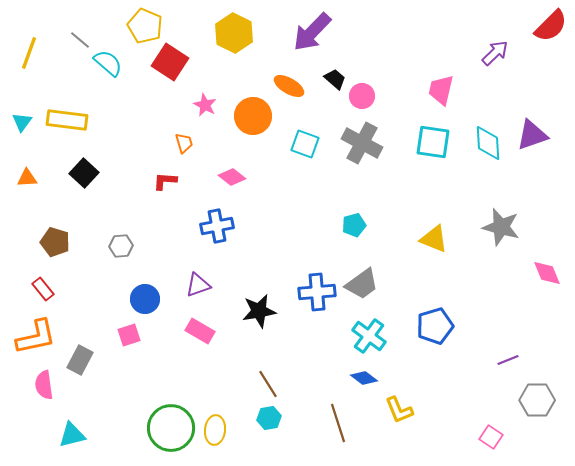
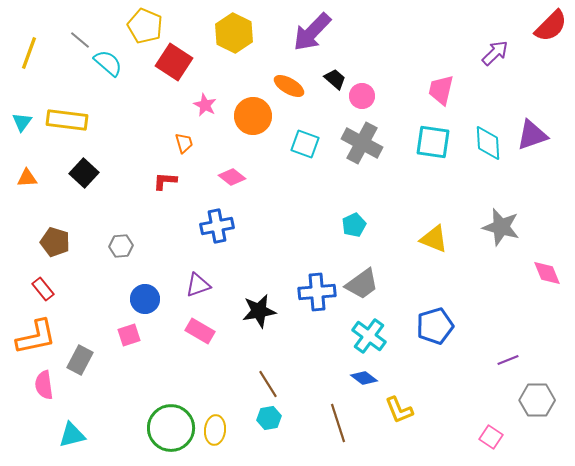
red square at (170, 62): moved 4 px right
cyan pentagon at (354, 225): rotated 10 degrees counterclockwise
